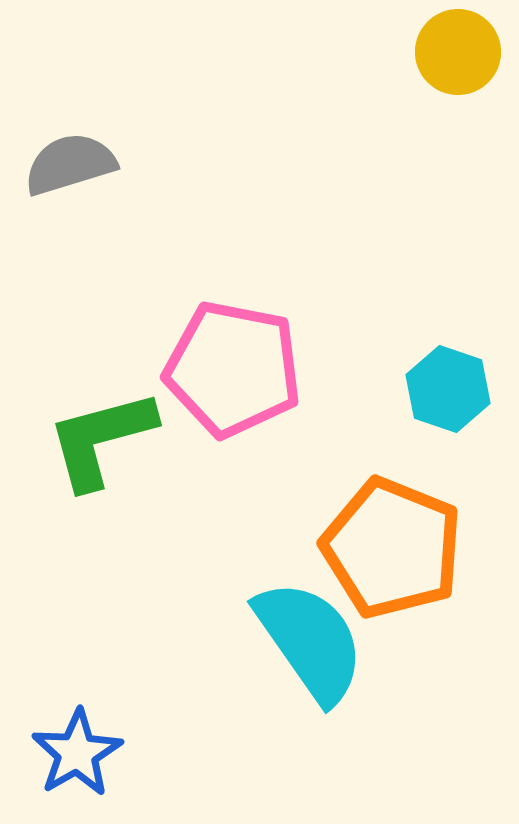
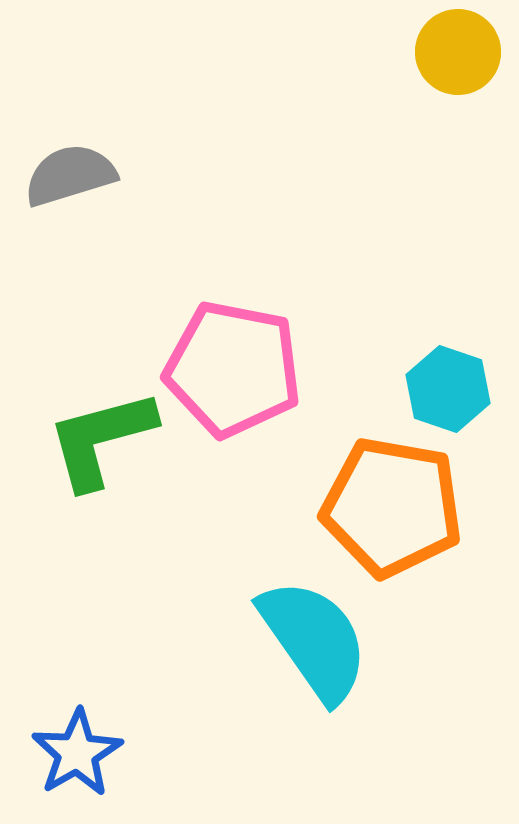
gray semicircle: moved 11 px down
orange pentagon: moved 41 px up; rotated 12 degrees counterclockwise
cyan semicircle: moved 4 px right, 1 px up
